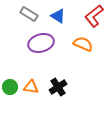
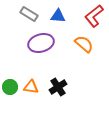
blue triangle: rotated 28 degrees counterclockwise
orange semicircle: moved 1 px right; rotated 18 degrees clockwise
